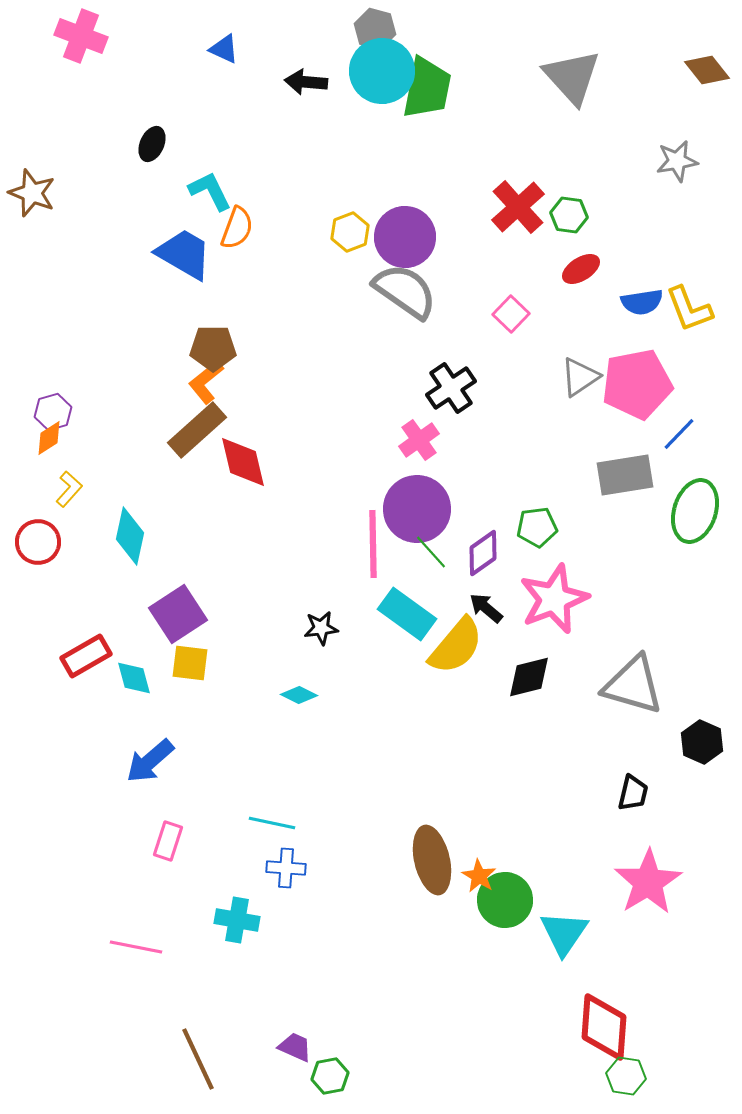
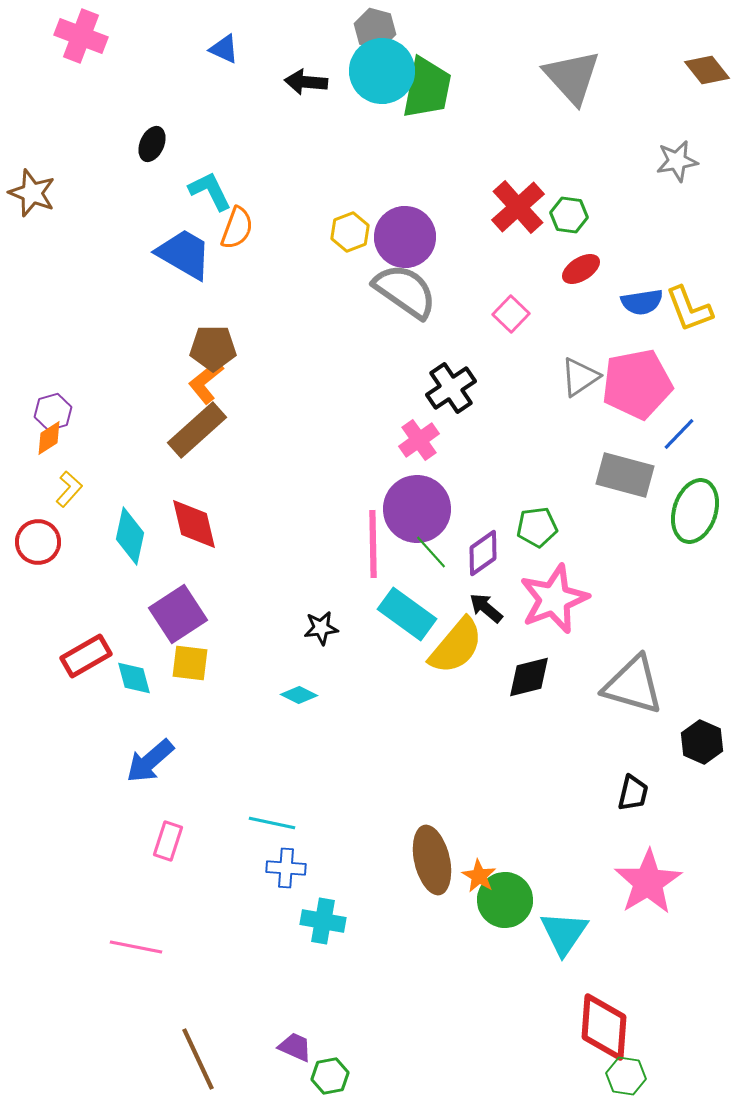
red diamond at (243, 462): moved 49 px left, 62 px down
gray rectangle at (625, 475): rotated 24 degrees clockwise
cyan cross at (237, 920): moved 86 px right, 1 px down
